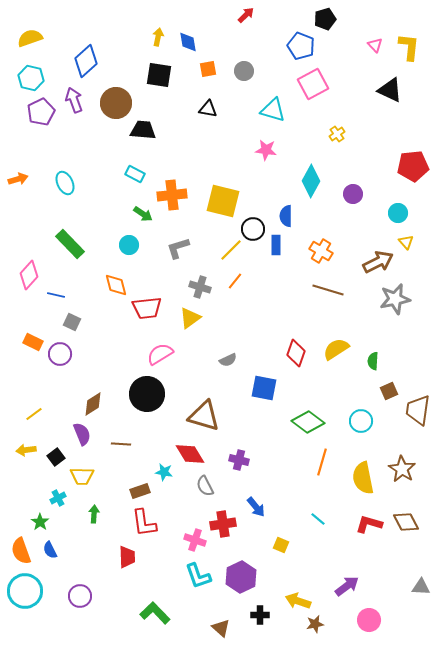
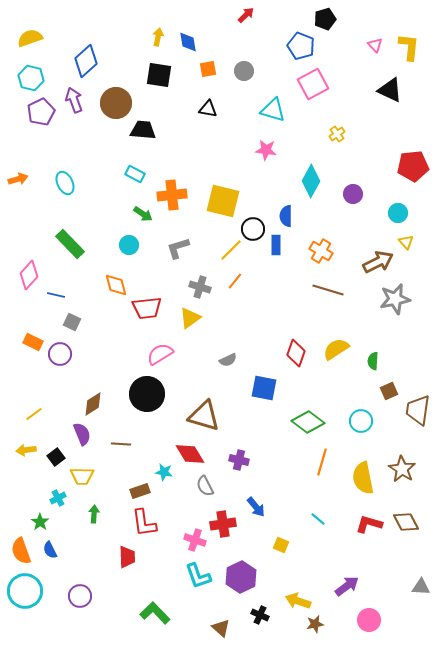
black cross at (260, 615): rotated 24 degrees clockwise
